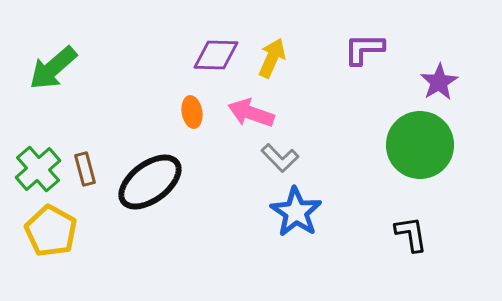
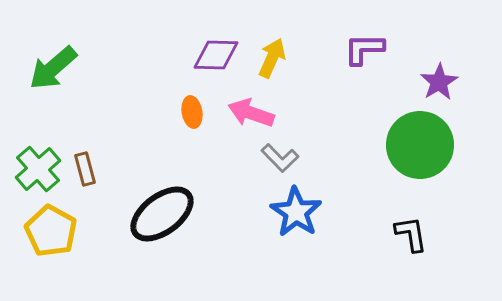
black ellipse: moved 12 px right, 32 px down
